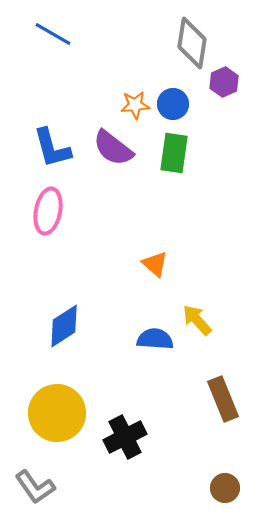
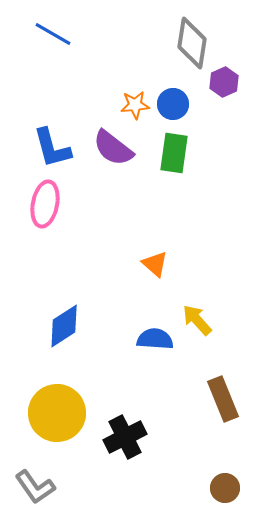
pink ellipse: moved 3 px left, 7 px up
